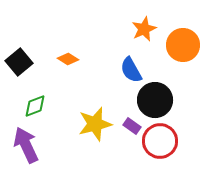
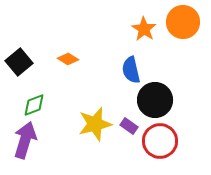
orange star: rotated 15 degrees counterclockwise
orange circle: moved 23 px up
blue semicircle: rotated 16 degrees clockwise
green diamond: moved 1 px left, 1 px up
purple rectangle: moved 3 px left
purple arrow: moved 1 px left, 5 px up; rotated 42 degrees clockwise
